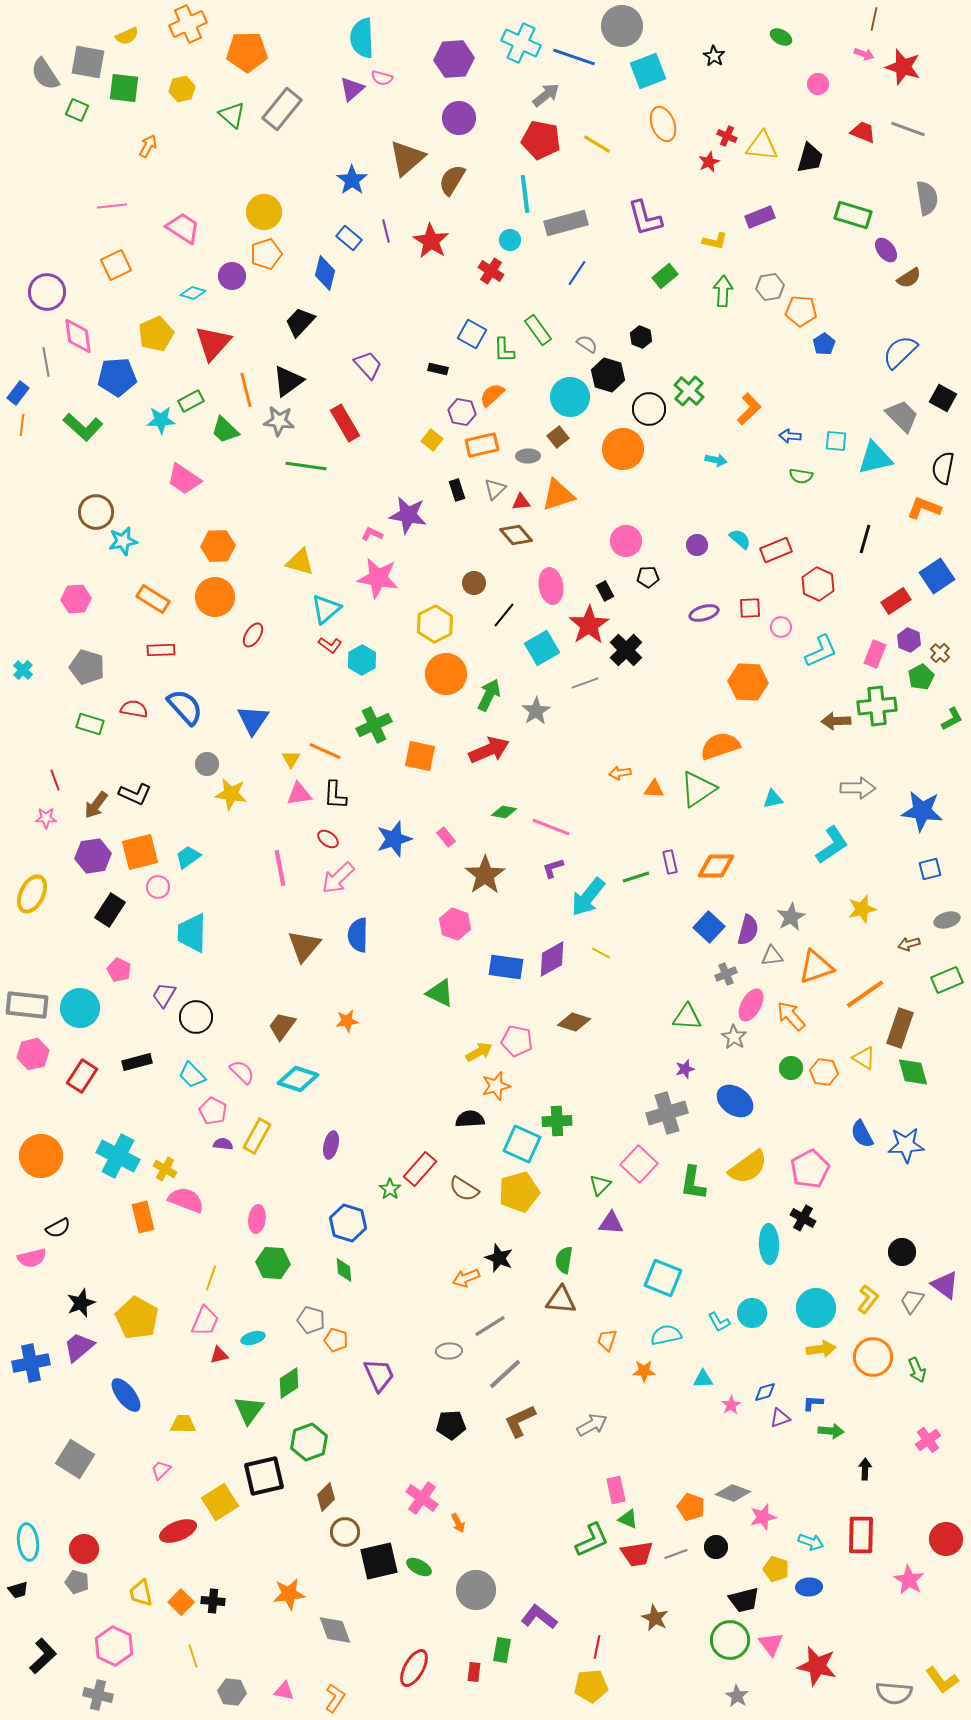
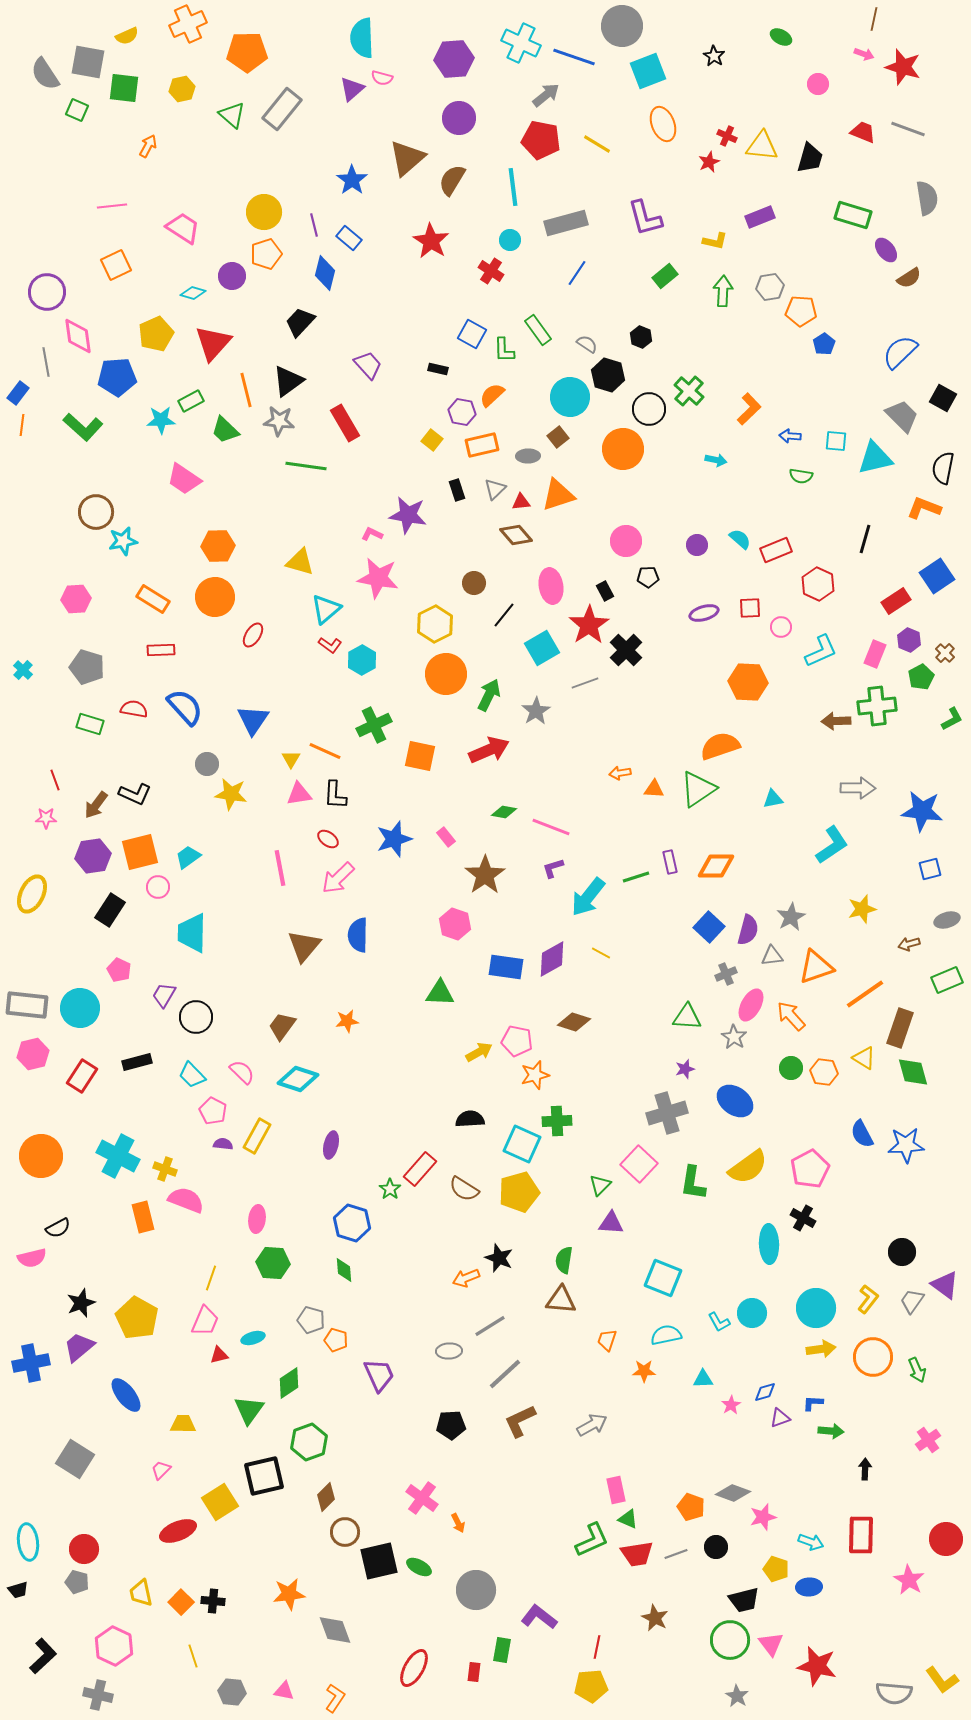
cyan line at (525, 194): moved 12 px left, 7 px up
purple line at (386, 231): moved 72 px left, 6 px up
brown cross at (940, 653): moved 5 px right
green triangle at (440, 993): rotated 24 degrees counterclockwise
orange star at (496, 1086): moved 39 px right, 11 px up
yellow cross at (165, 1169): rotated 10 degrees counterclockwise
blue hexagon at (348, 1223): moved 4 px right
